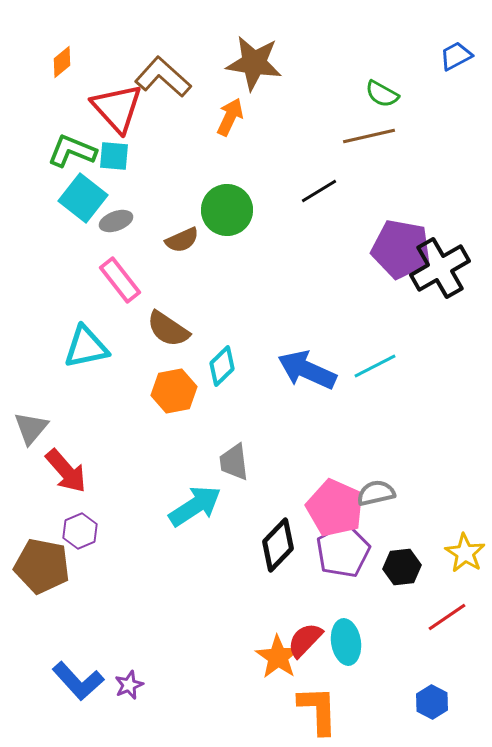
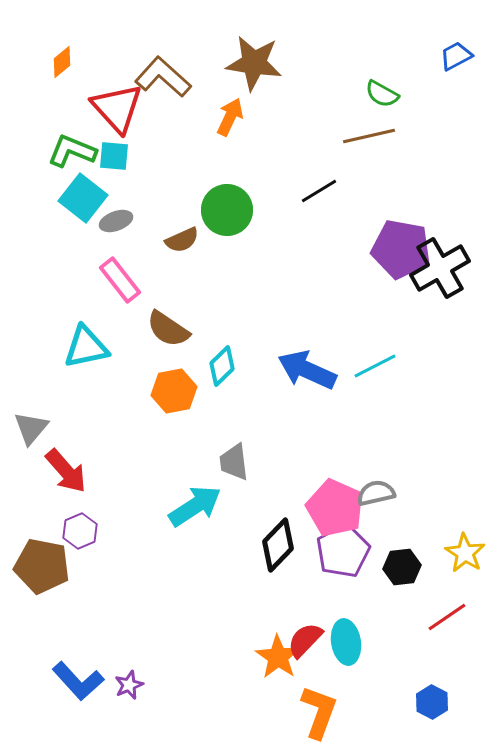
orange L-shape at (318, 710): moved 1 px right, 2 px down; rotated 22 degrees clockwise
